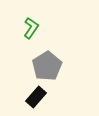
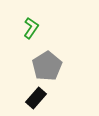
black rectangle: moved 1 px down
